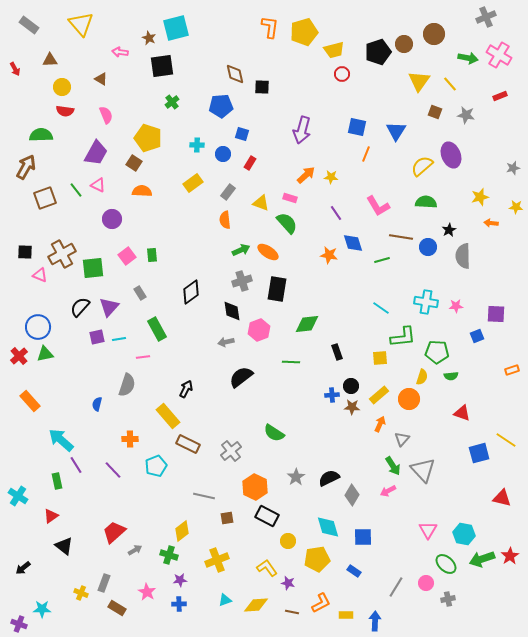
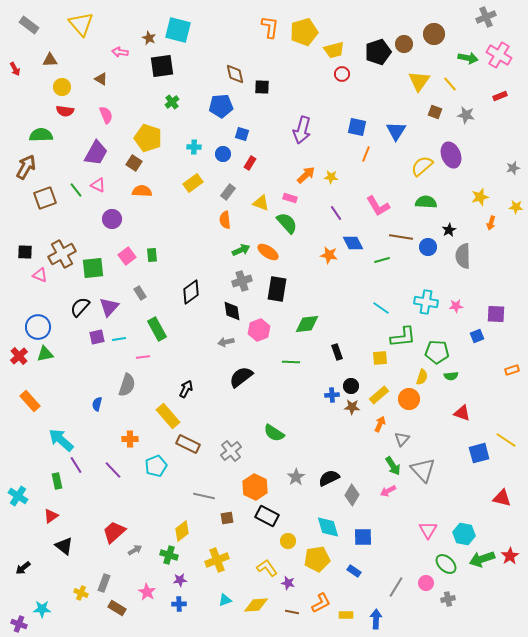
cyan square at (176, 28): moved 2 px right, 2 px down; rotated 28 degrees clockwise
cyan cross at (197, 145): moved 3 px left, 2 px down
orange arrow at (491, 223): rotated 80 degrees counterclockwise
blue diamond at (353, 243): rotated 10 degrees counterclockwise
blue arrow at (375, 621): moved 1 px right, 2 px up
